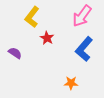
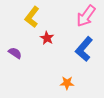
pink arrow: moved 4 px right
orange star: moved 4 px left
